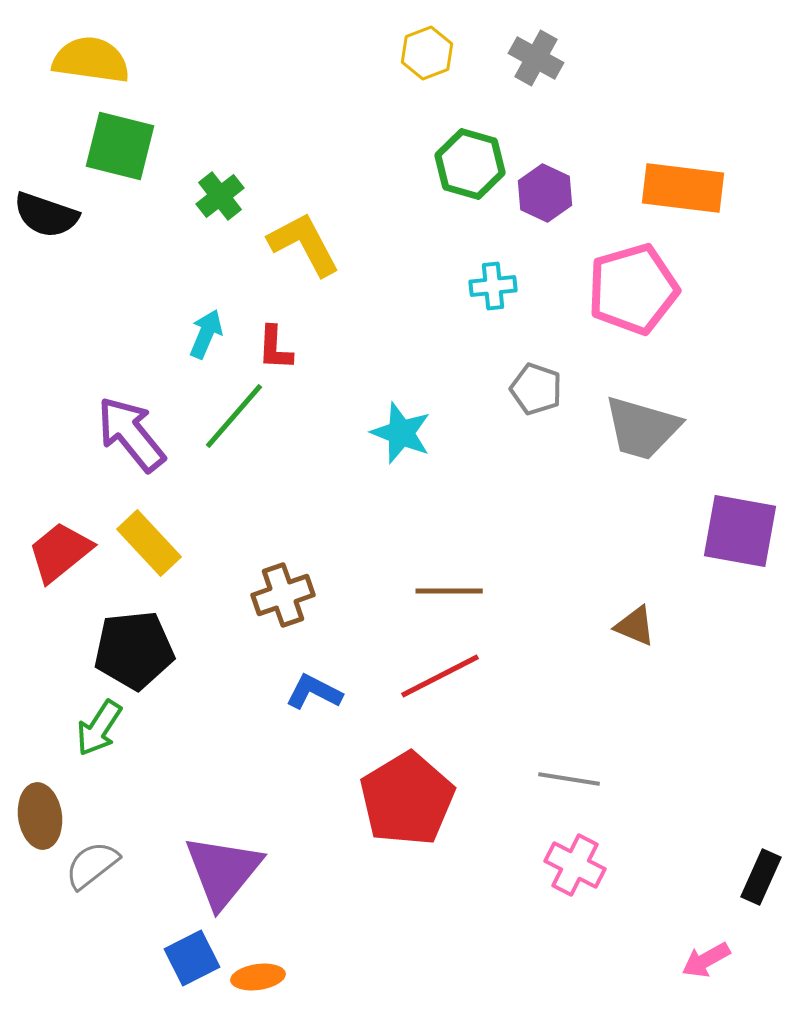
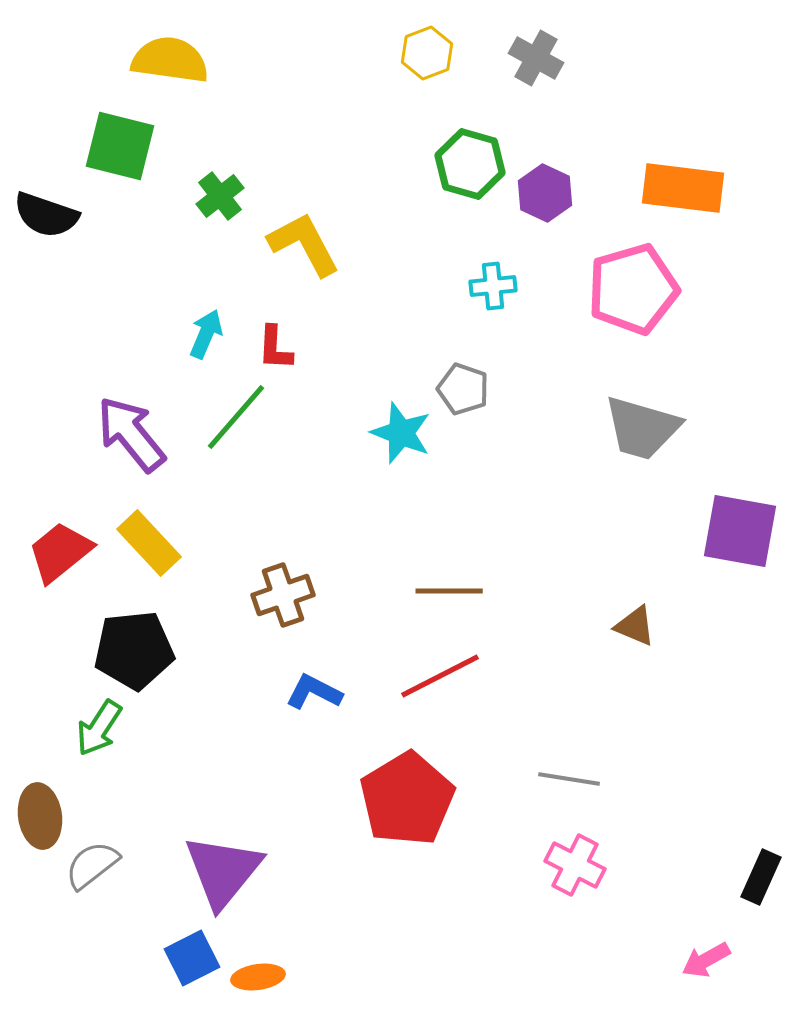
yellow semicircle: moved 79 px right
gray pentagon: moved 73 px left
green line: moved 2 px right, 1 px down
